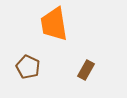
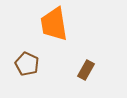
brown pentagon: moved 1 px left, 3 px up
